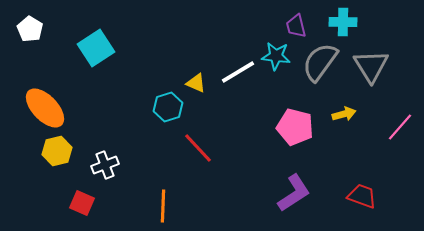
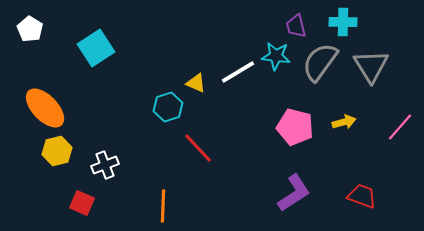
yellow arrow: moved 8 px down
